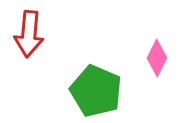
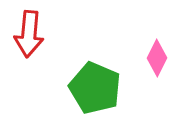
green pentagon: moved 1 px left, 3 px up
